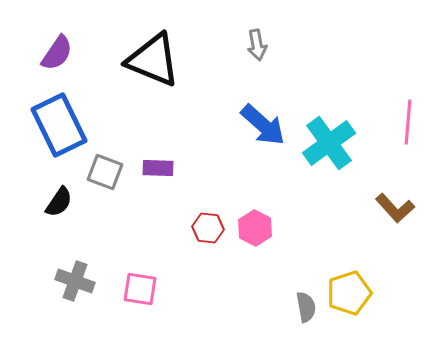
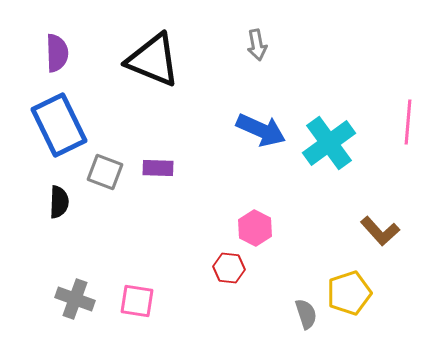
purple semicircle: rotated 36 degrees counterclockwise
blue arrow: moved 2 px left, 5 px down; rotated 18 degrees counterclockwise
black semicircle: rotated 32 degrees counterclockwise
brown L-shape: moved 15 px left, 23 px down
red hexagon: moved 21 px right, 40 px down
gray cross: moved 18 px down
pink square: moved 3 px left, 12 px down
gray semicircle: moved 7 px down; rotated 8 degrees counterclockwise
